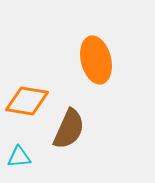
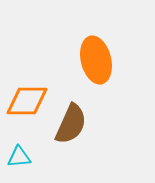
orange diamond: rotated 9 degrees counterclockwise
brown semicircle: moved 2 px right, 5 px up
